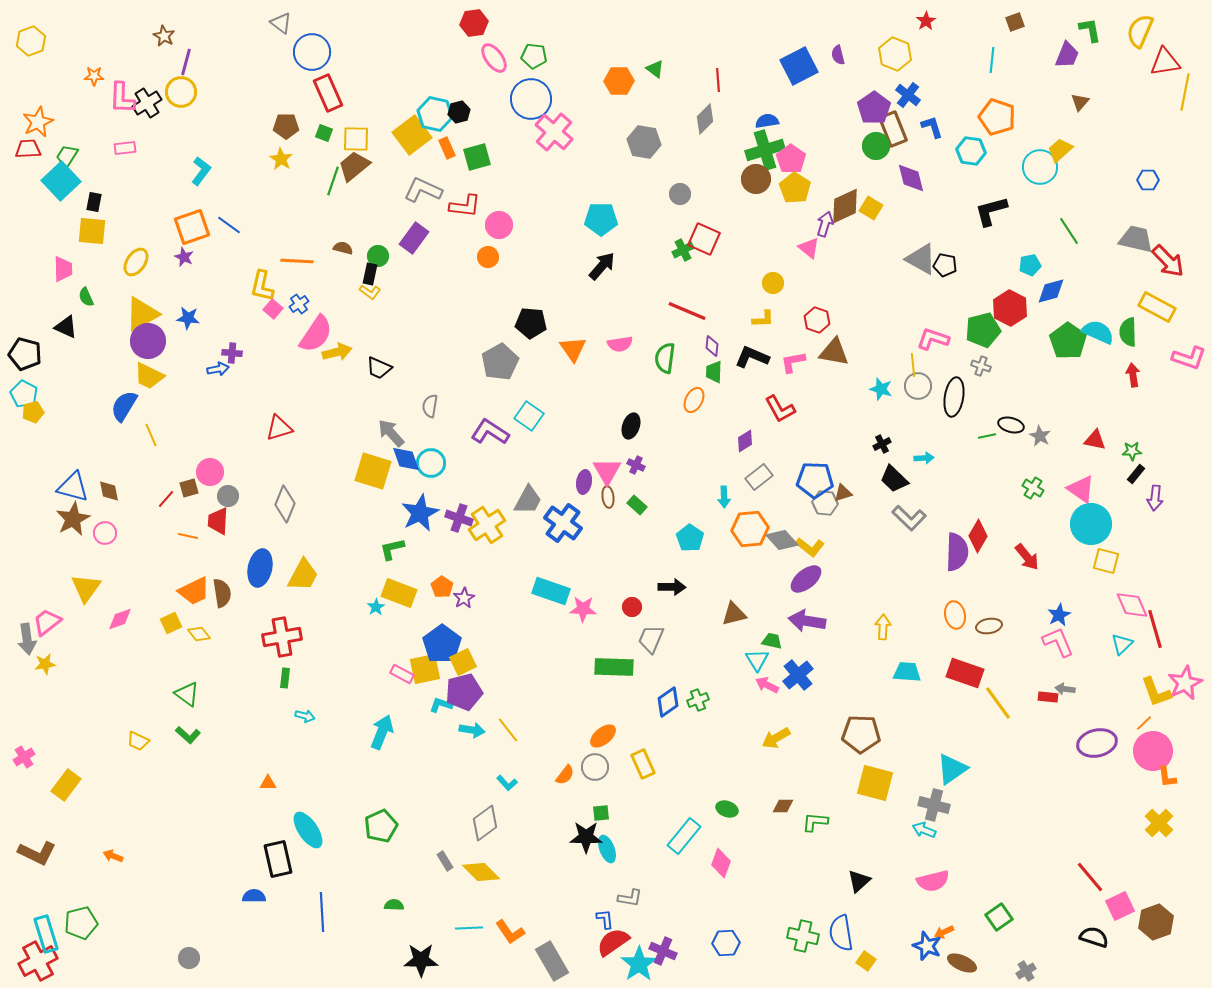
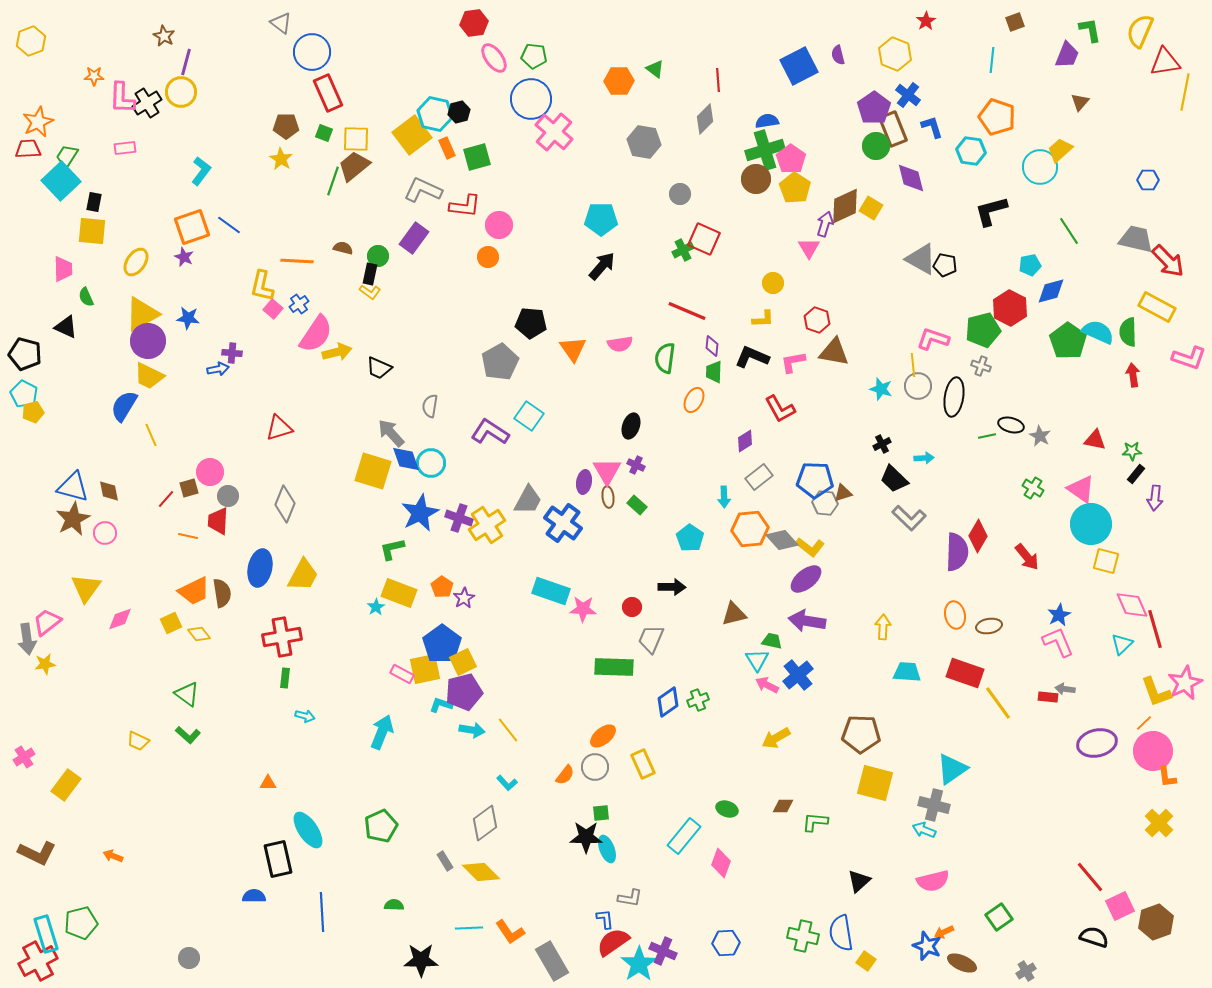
pink triangle at (809, 248): rotated 20 degrees clockwise
